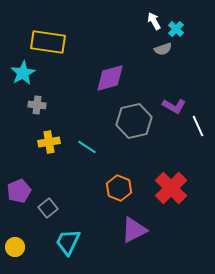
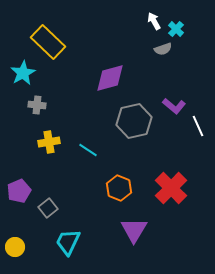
yellow rectangle: rotated 36 degrees clockwise
purple L-shape: rotated 10 degrees clockwise
cyan line: moved 1 px right, 3 px down
purple triangle: rotated 32 degrees counterclockwise
